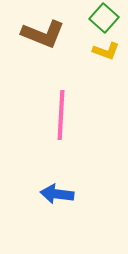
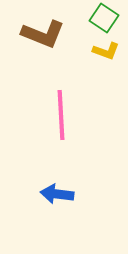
green square: rotated 8 degrees counterclockwise
pink line: rotated 6 degrees counterclockwise
